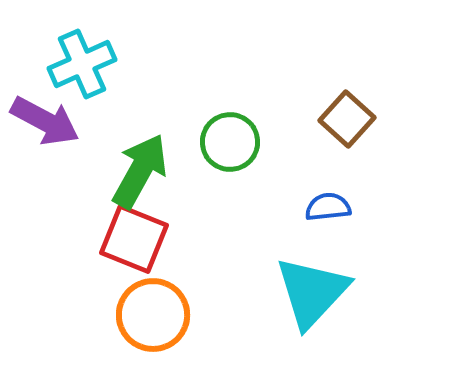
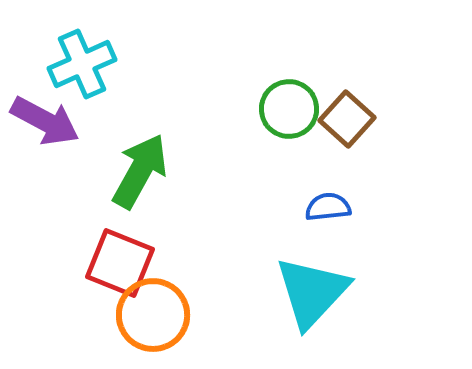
green circle: moved 59 px right, 33 px up
red square: moved 14 px left, 24 px down
